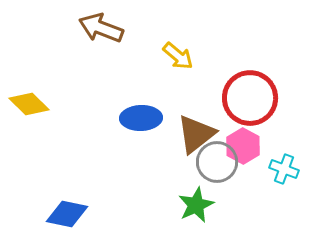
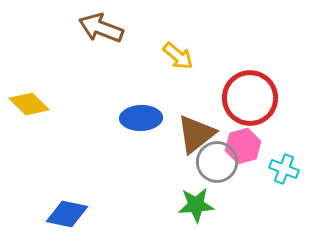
pink hexagon: rotated 16 degrees clockwise
green star: rotated 21 degrees clockwise
